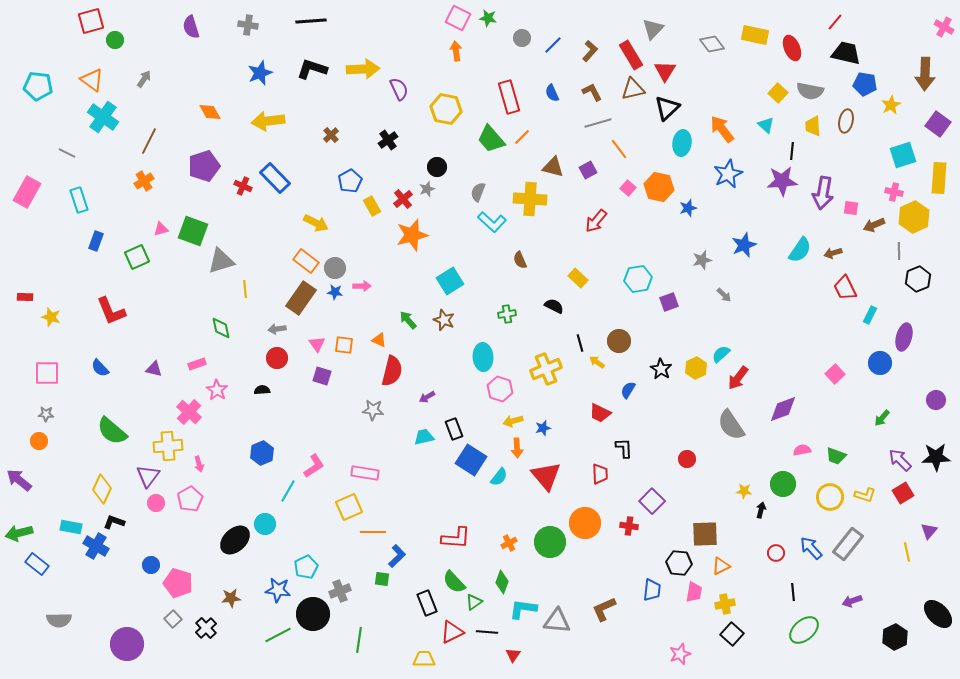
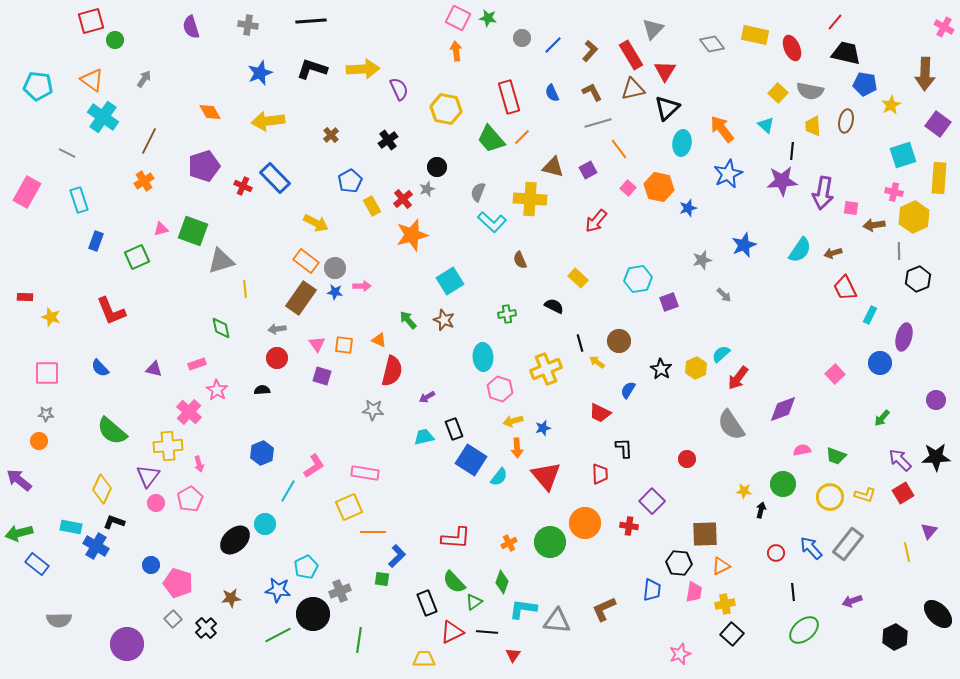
brown arrow at (874, 225): rotated 15 degrees clockwise
